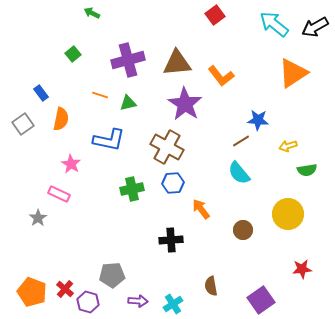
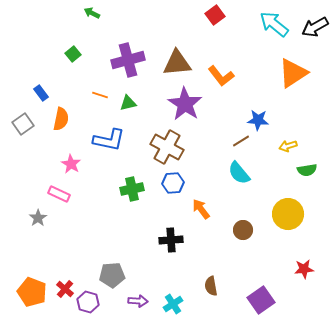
red star: moved 2 px right
